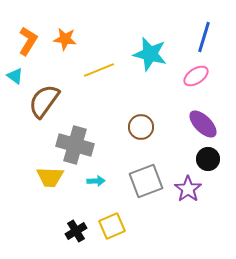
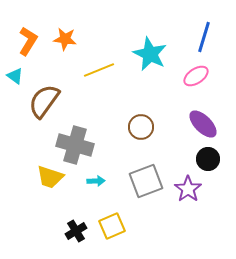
cyan star: rotated 12 degrees clockwise
yellow trapezoid: rotated 16 degrees clockwise
